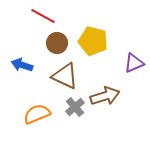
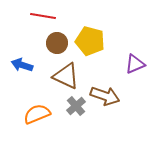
red line: rotated 20 degrees counterclockwise
yellow pentagon: moved 3 px left
purple triangle: moved 1 px right, 1 px down
brown triangle: moved 1 px right
brown arrow: rotated 36 degrees clockwise
gray cross: moved 1 px right, 1 px up
